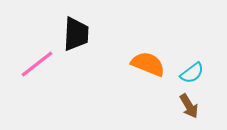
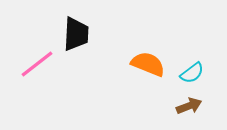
brown arrow: rotated 80 degrees counterclockwise
